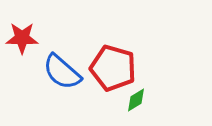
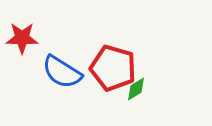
blue semicircle: rotated 9 degrees counterclockwise
green diamond: moved 11 px up
